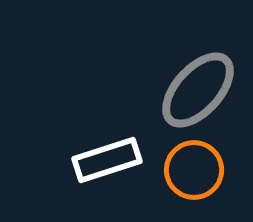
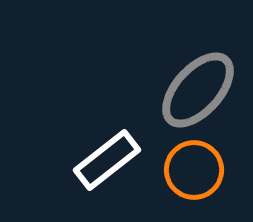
white rectangle: rotated 20 degrees counterclockwise
